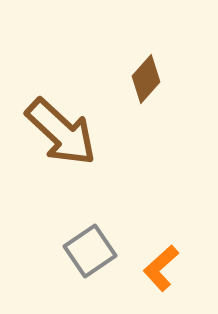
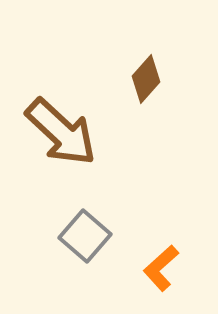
gray square: moved 5 px left, 15 px up; rotated 15 degrees counterclockwise
